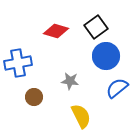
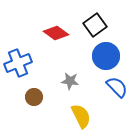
black square: moved 1 px left, 2 px up
red diamond: moved 2 px down; rotated 20 degrees clockwise
blue cross: rotated 12 degrees counterclockwise
blue semicircle: moved 1 px up; rotated 85 degrees clockwise
